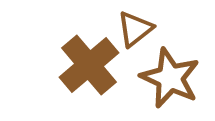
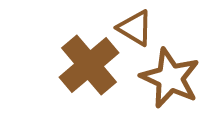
brown triangle: moved 1 px up; rotated 51 degrees counterclockwise
